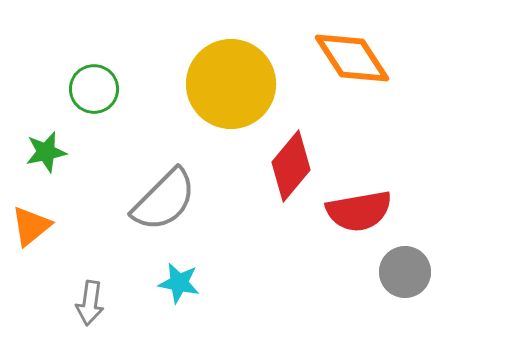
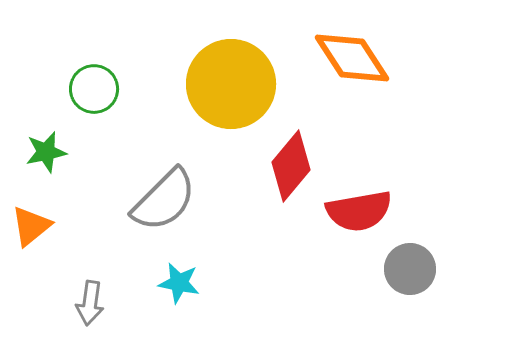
gray circle: moved 5 px right, 3 px up
